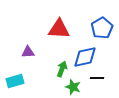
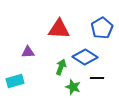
blue diamond: rotated 45 degrees clockwise
green arrow: moved 1 px left, 2 px up
